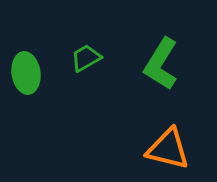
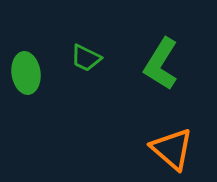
green trapezoid: rotated 124 degrees counterclockwise
orange triangle: moved 4 px right; rotated 27 degrees clockwise
